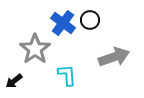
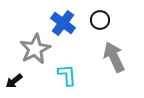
black circle: moved 10 px right
gray star: rotated 8 degrees clockwise
gray arrow: rotated 96 degrees counterclockwise
